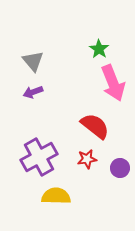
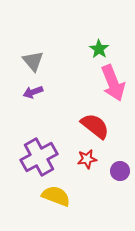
purple circle: moved 3 px down
yellow semicircle: rotated 20 degrees clockwise
